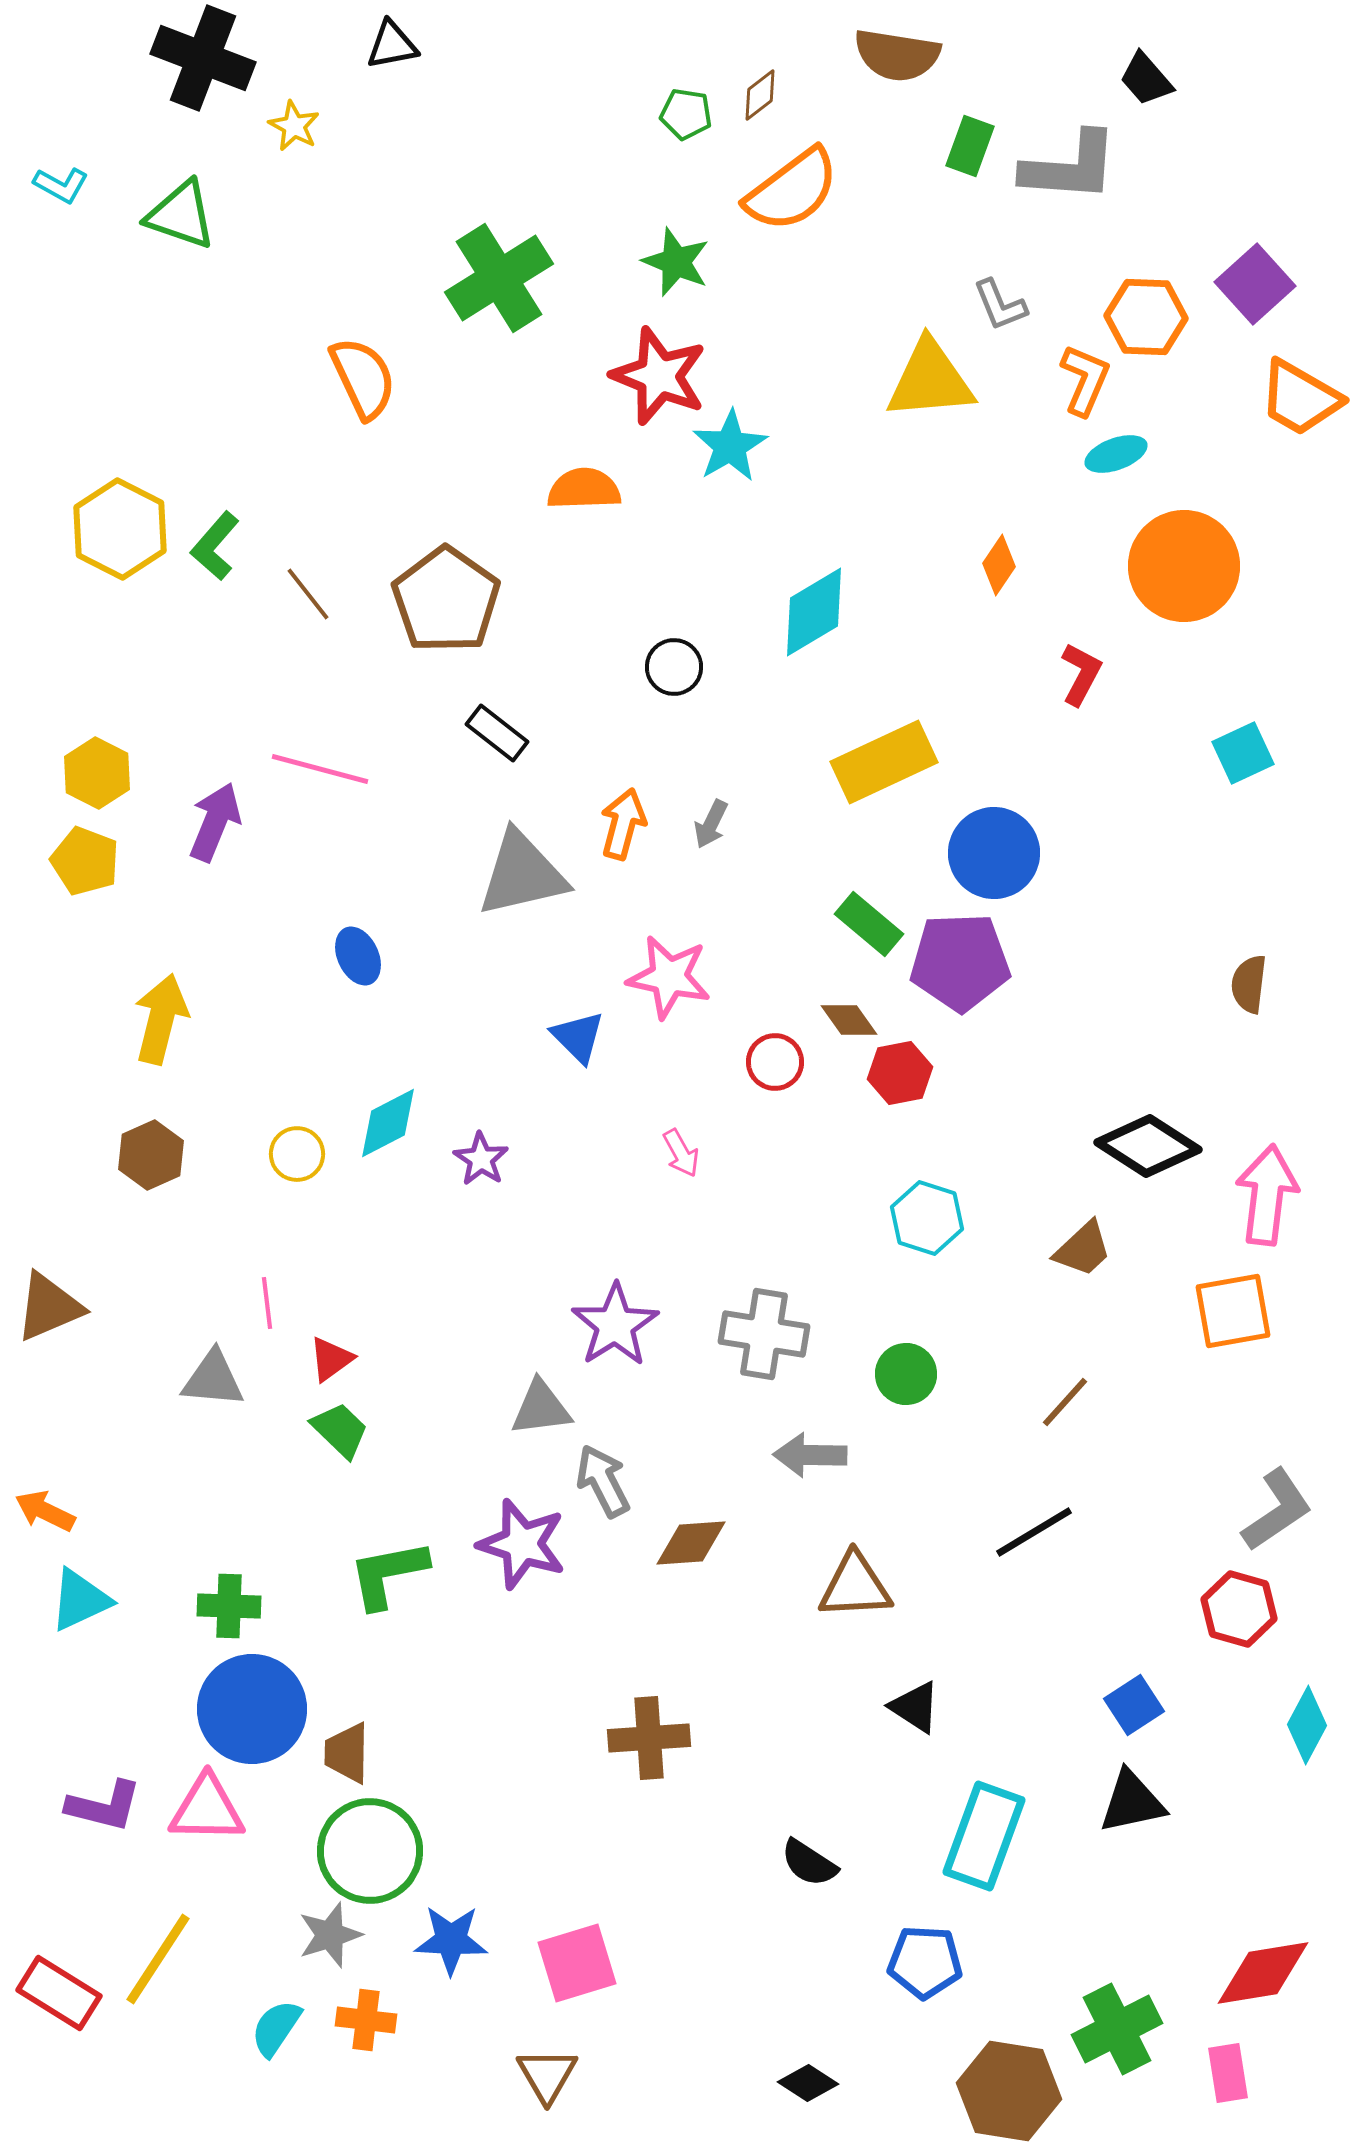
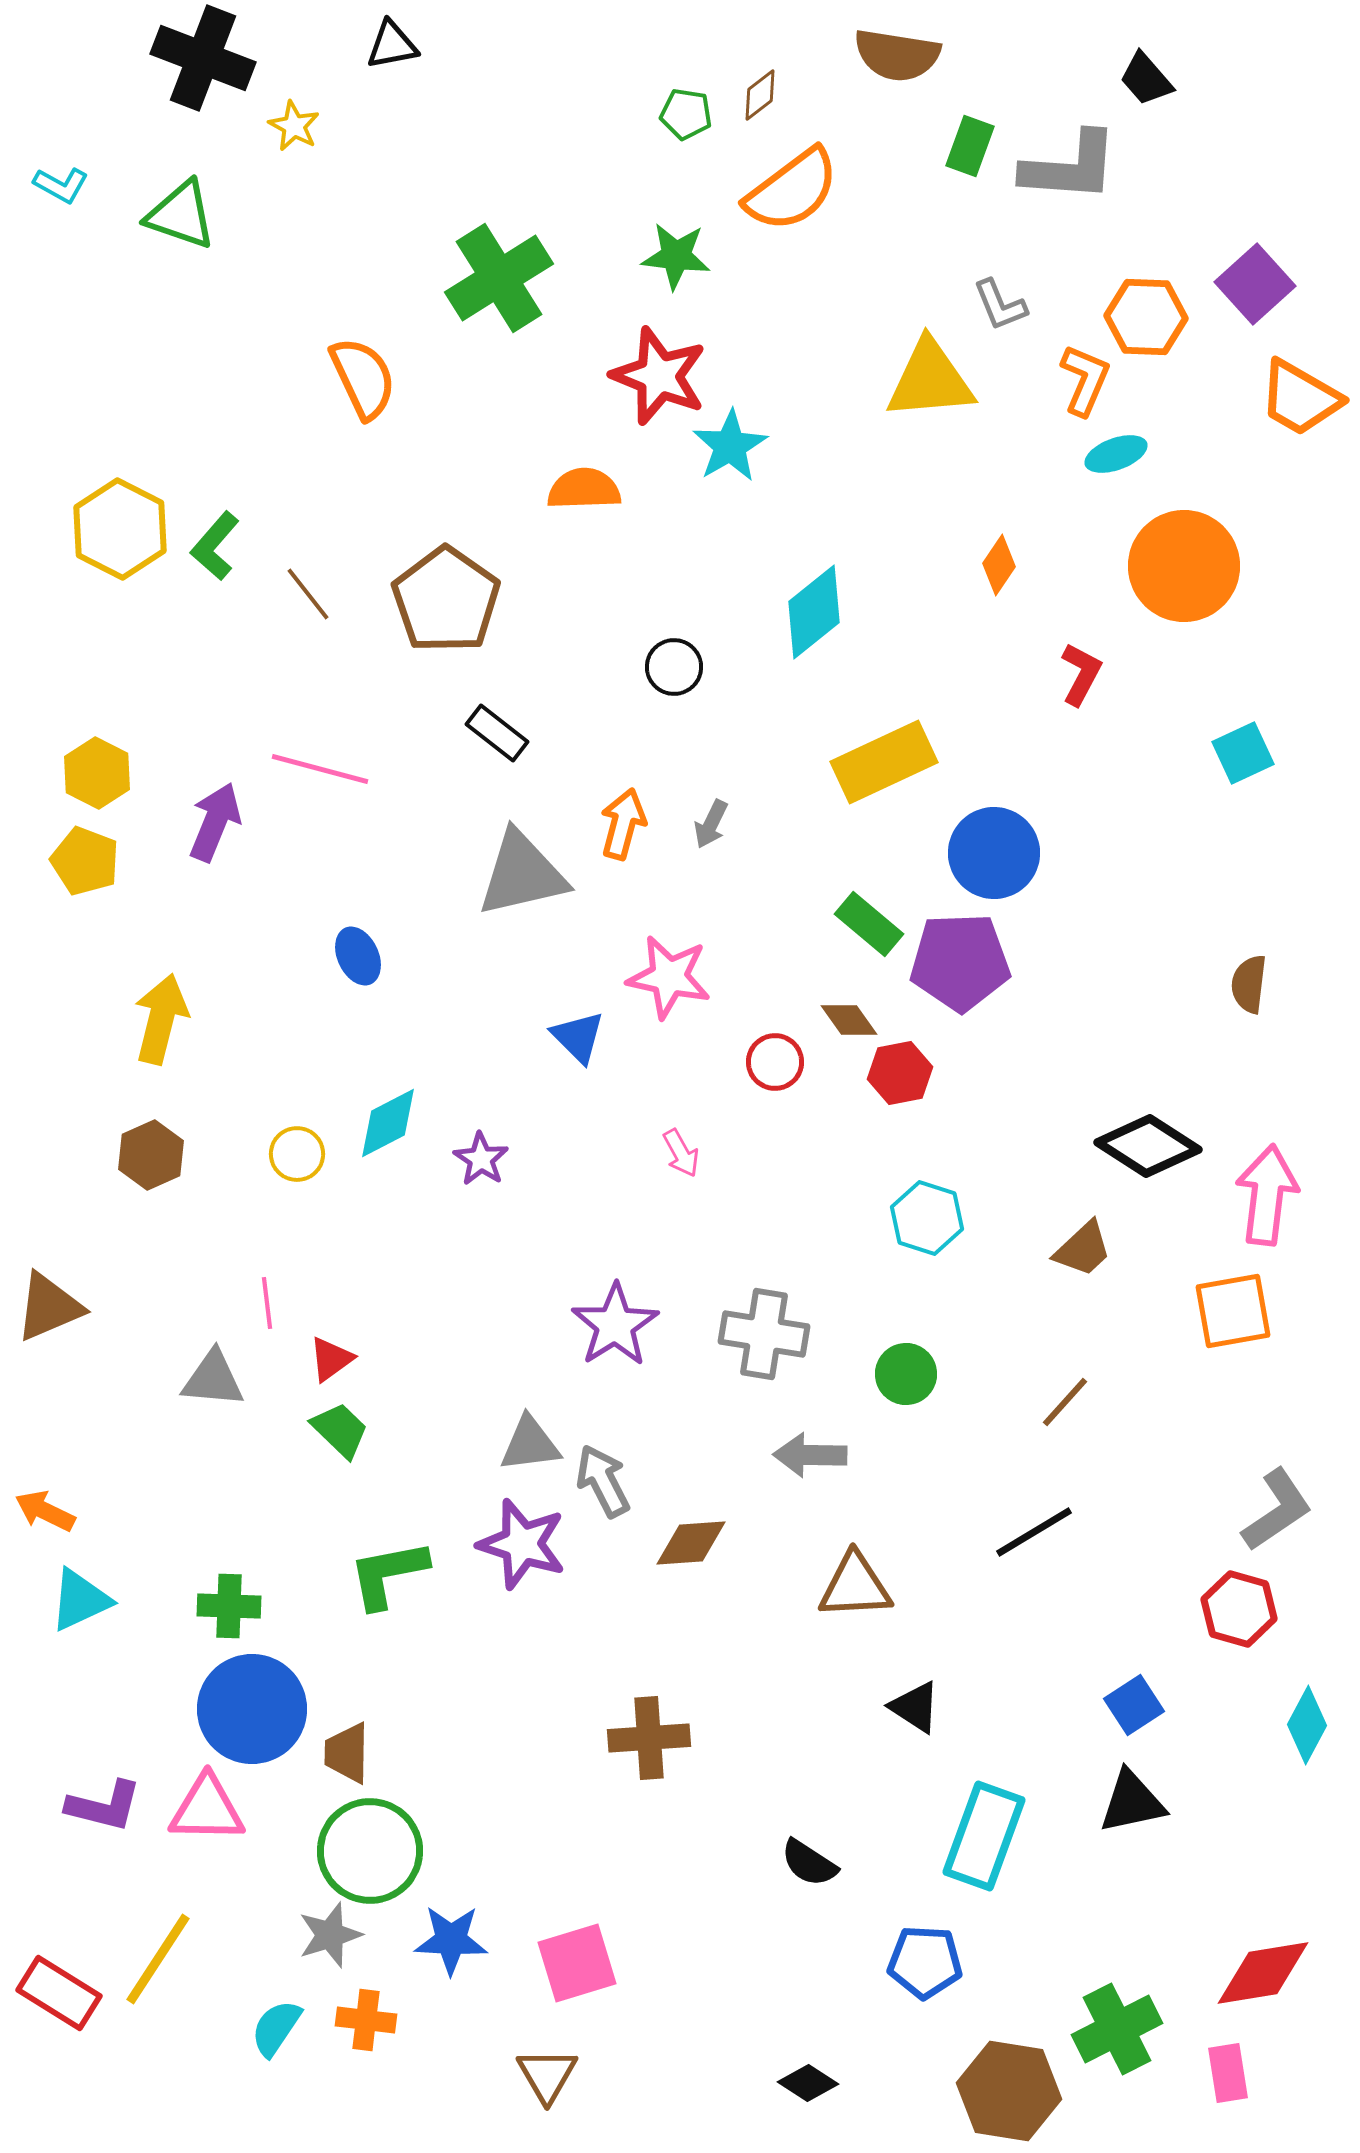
green star at (676, 262): moved 6 px up; rotated 16 degrees counterclockwise
cyan diamond at (814, 612): rotated 8 degrees counterclockwise
gray triangle at (541, 1408): moved 11 px left, 36 px down
